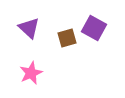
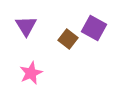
purple triangle: moved 3 px left, 2 px up; rotated 15 degrees clockwise
brown square: moved 1 px right, 1 px down; rotated 36 degrees counterclockwise
